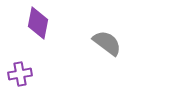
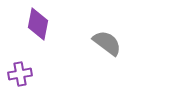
purple diamond: moved 1 px down
